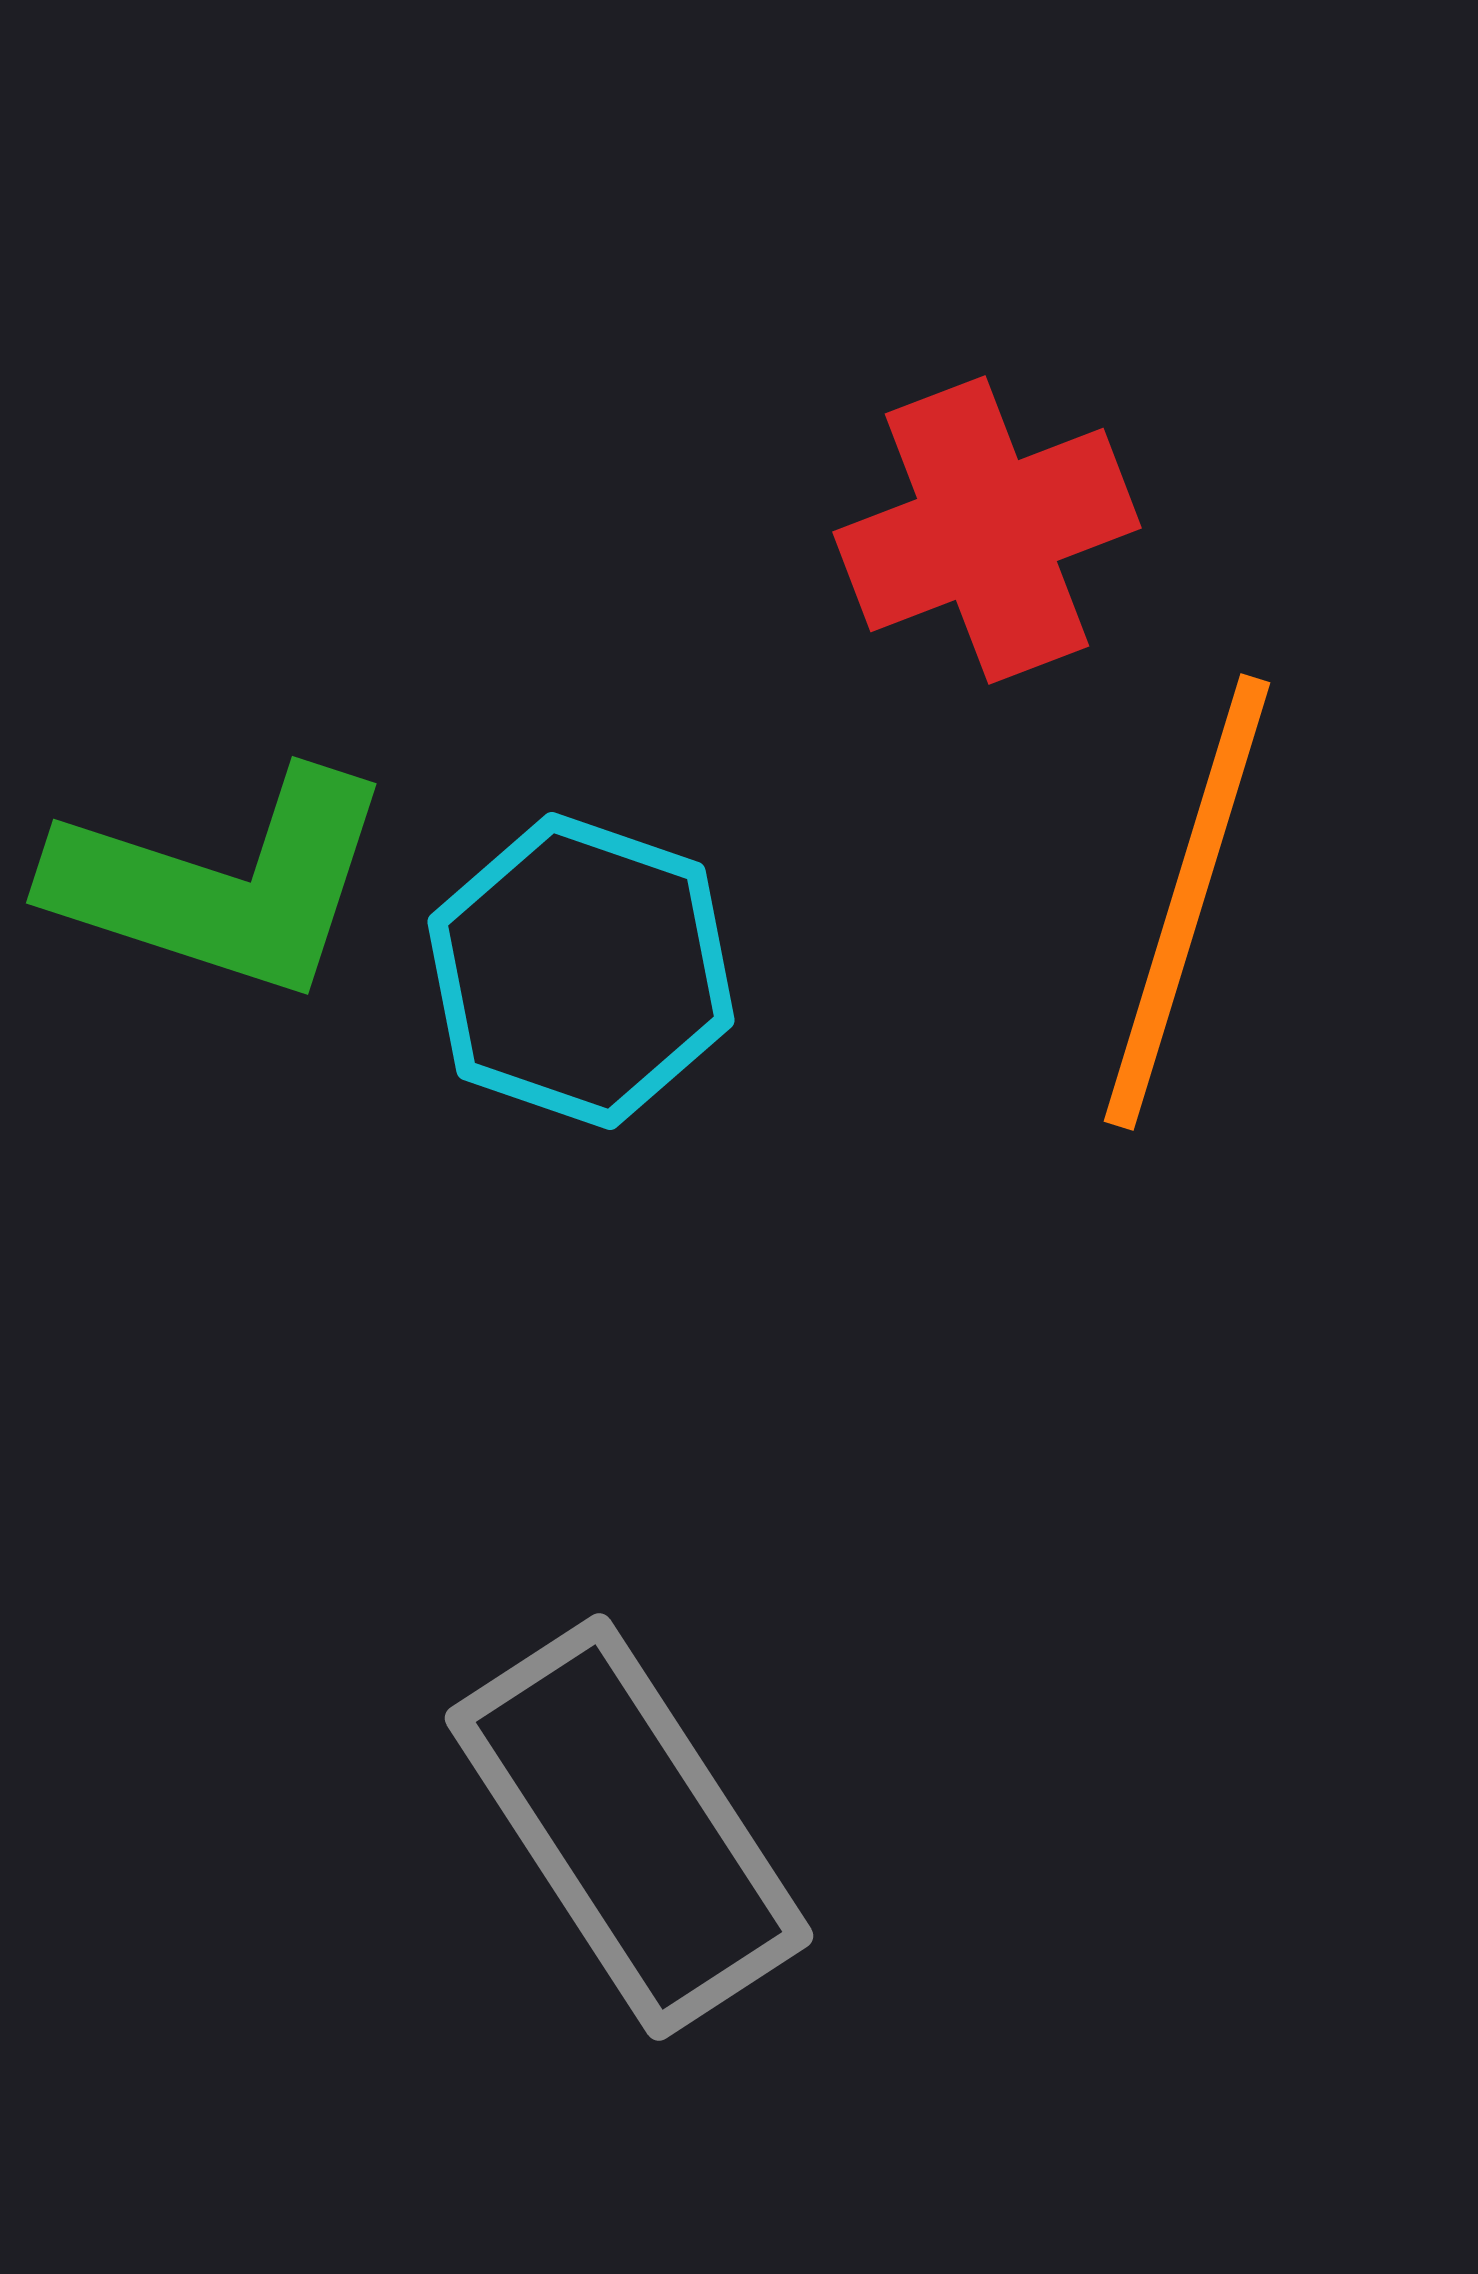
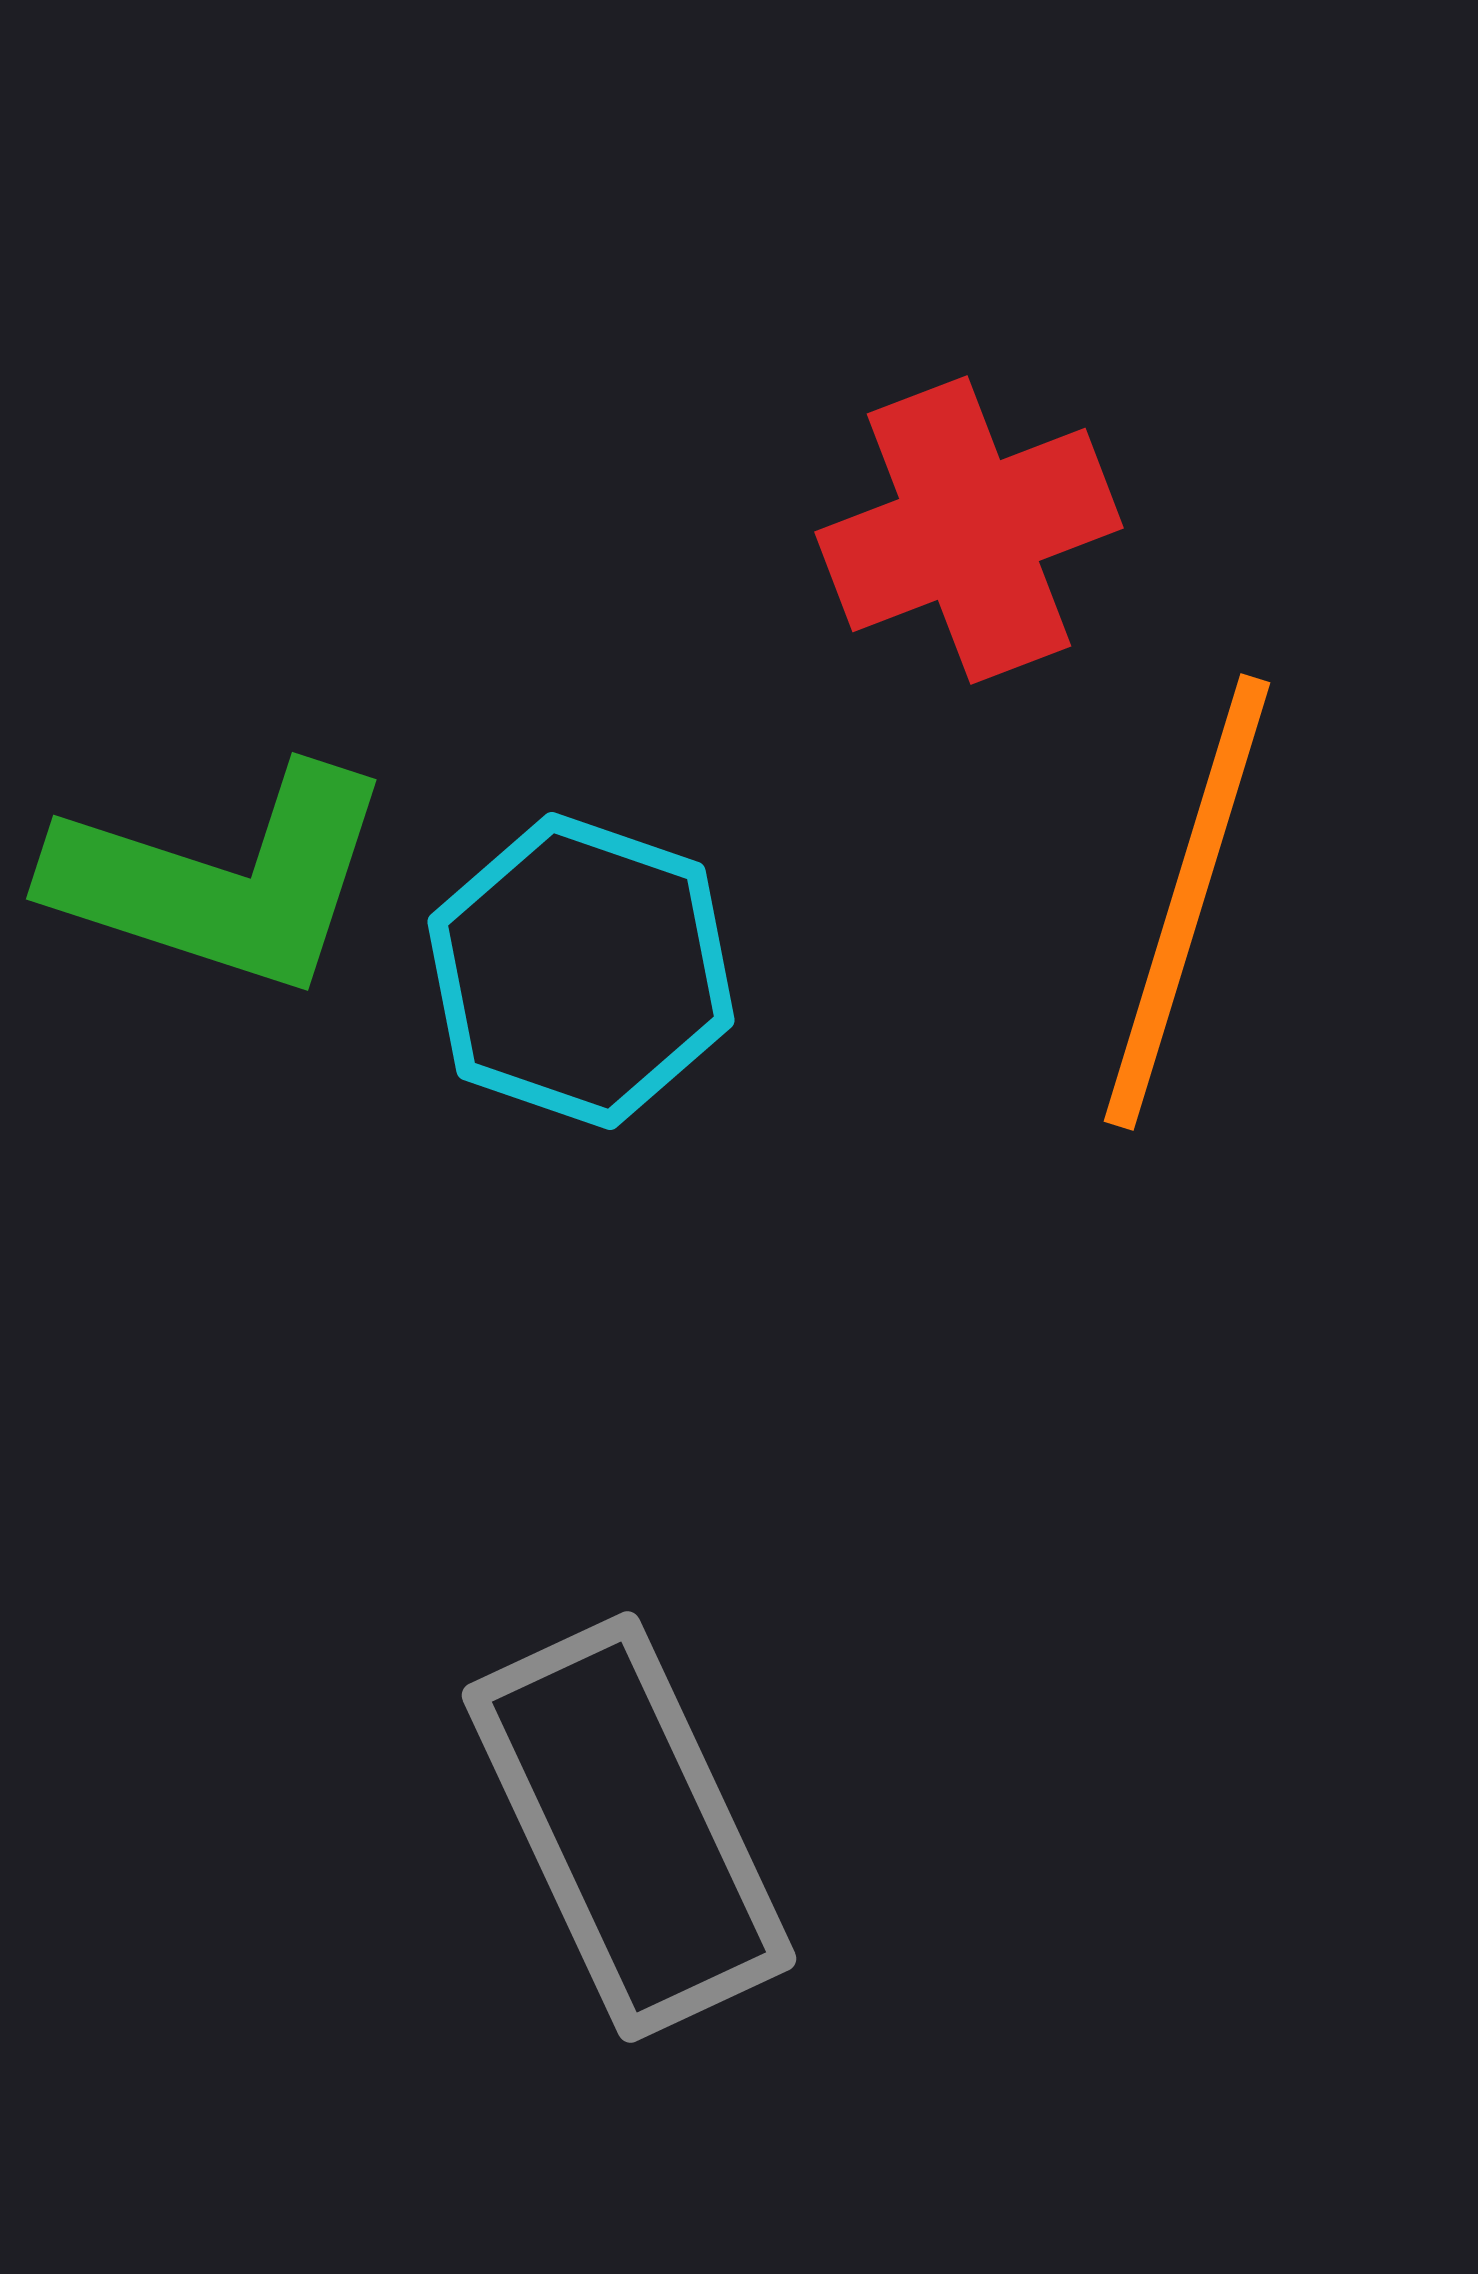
red cross: moved 18 px left
green L-shape: moved 4 px up
gray rectangle: rotated 8 degrees clockwise
